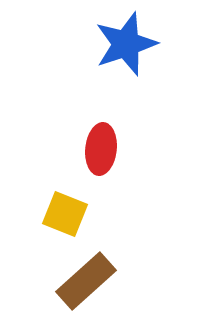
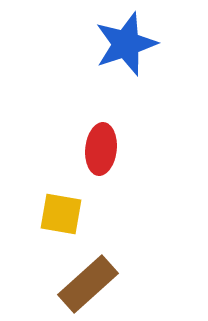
yellow square: moved 4 px left; rotated 12 degrees counterclockwise
brown rectangle: moved 2 px right, 3 px down
